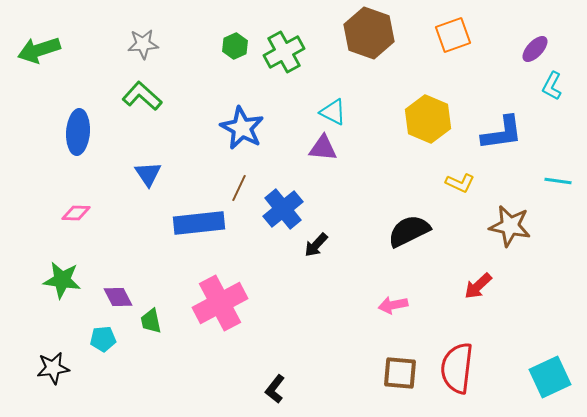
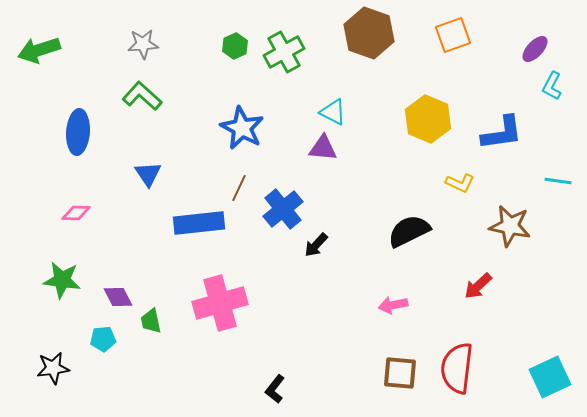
pink cross: rotated 12 degrees clockwise
